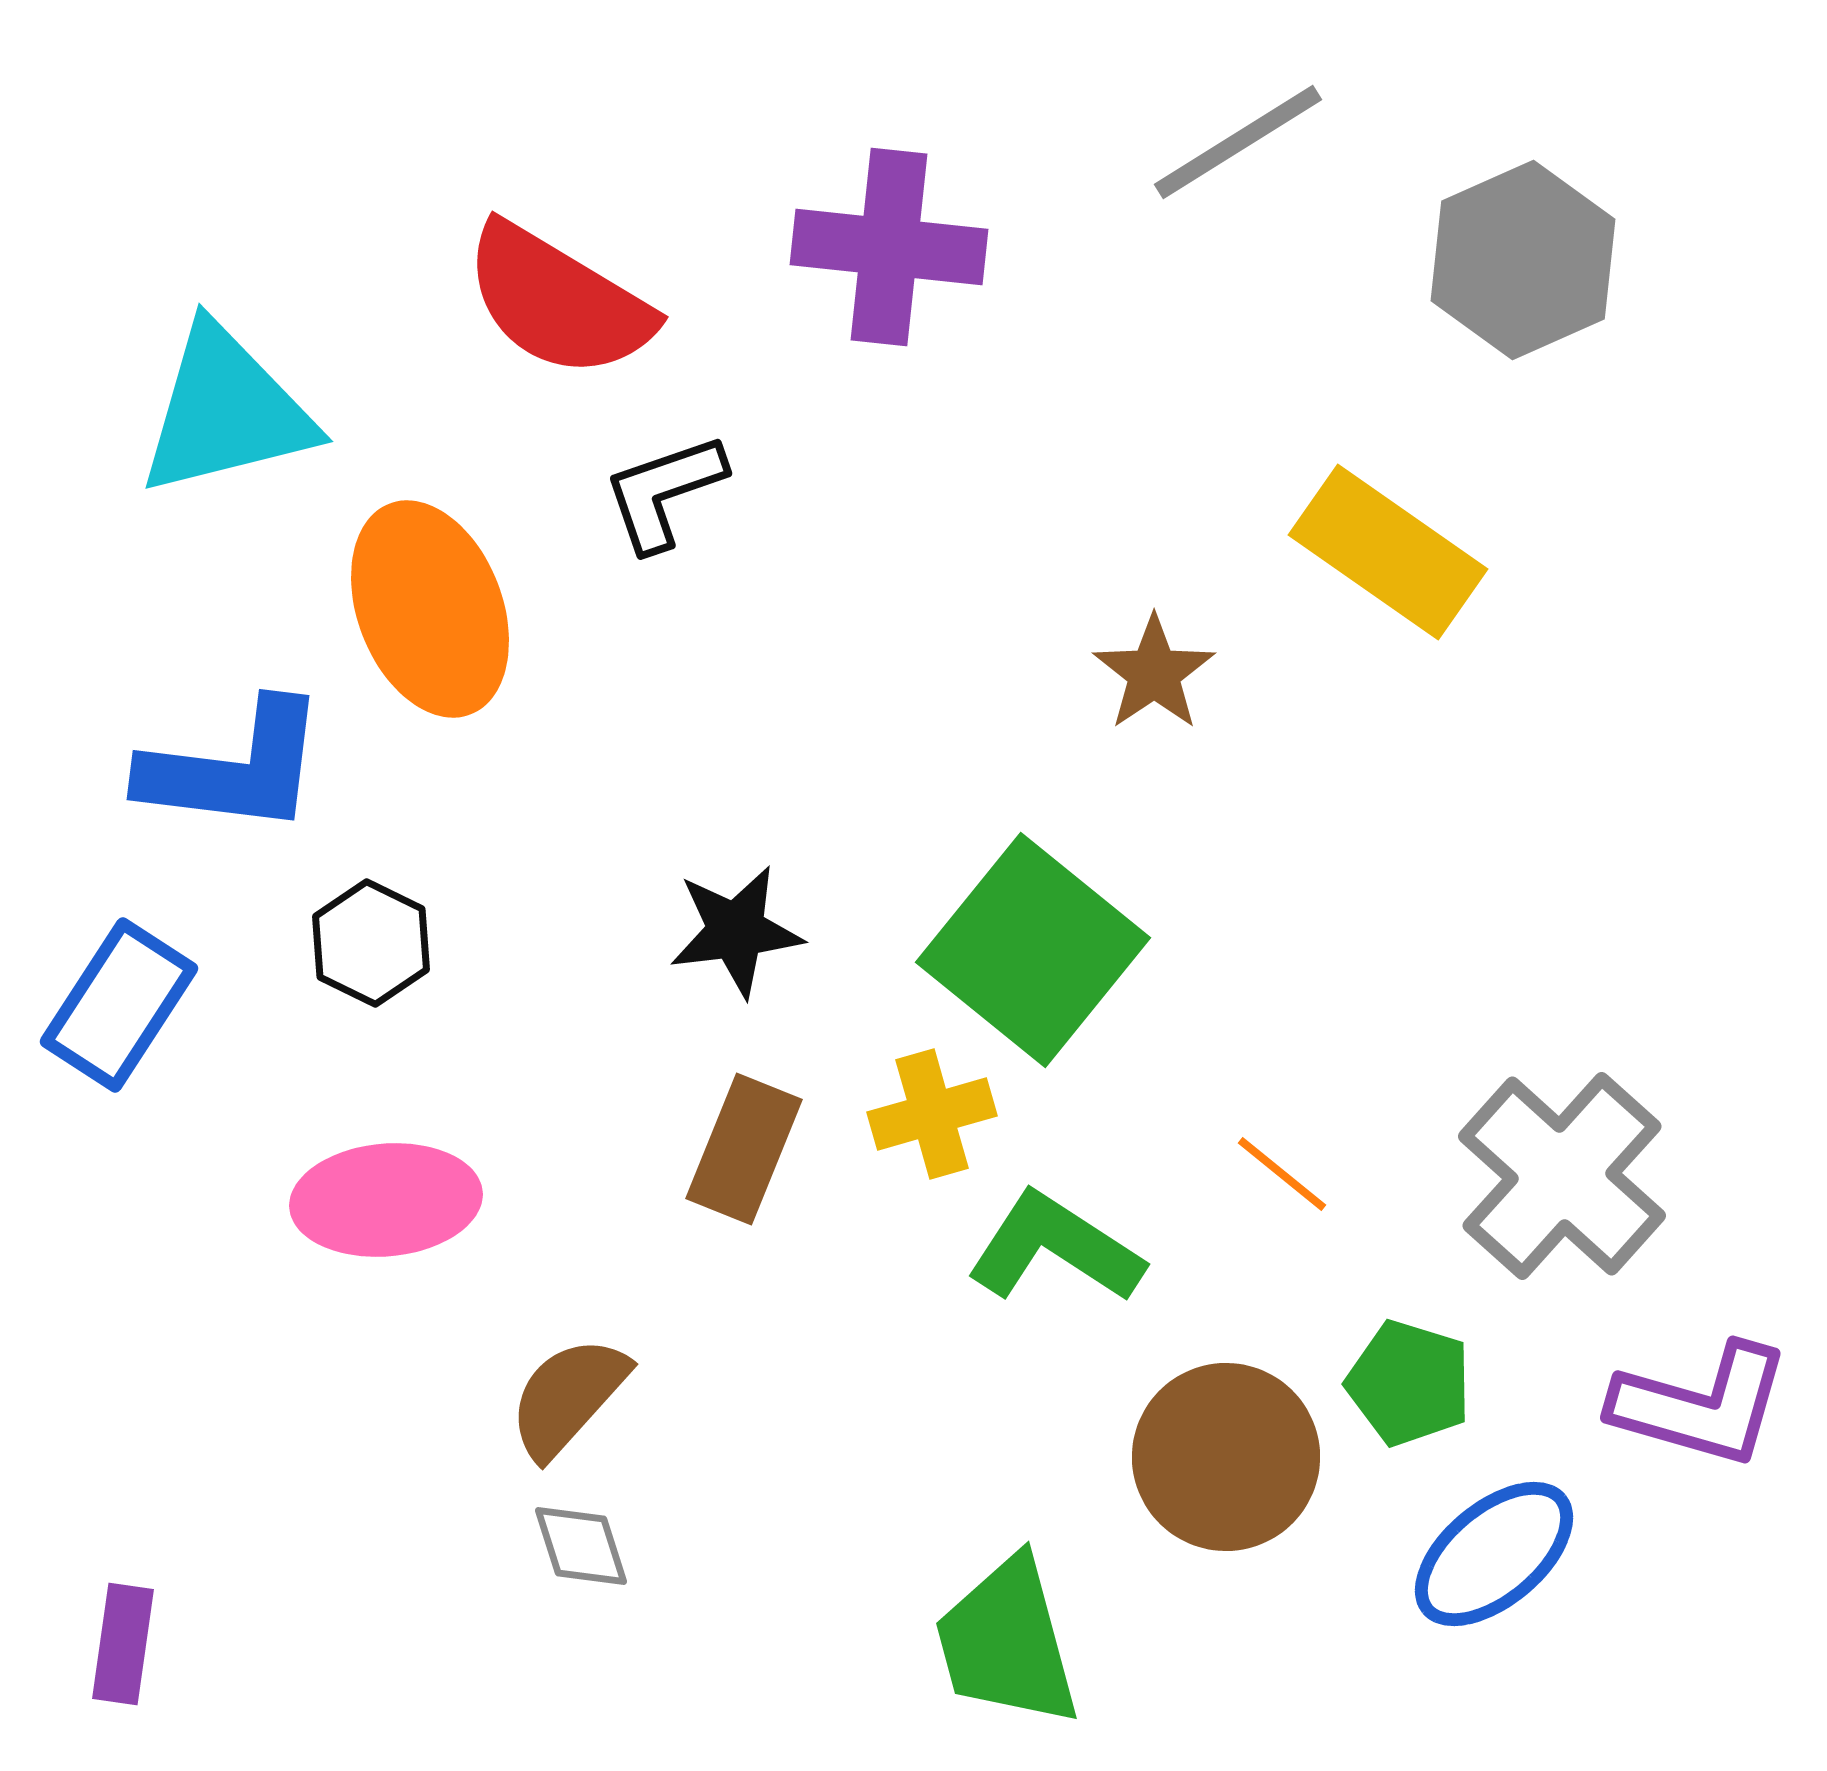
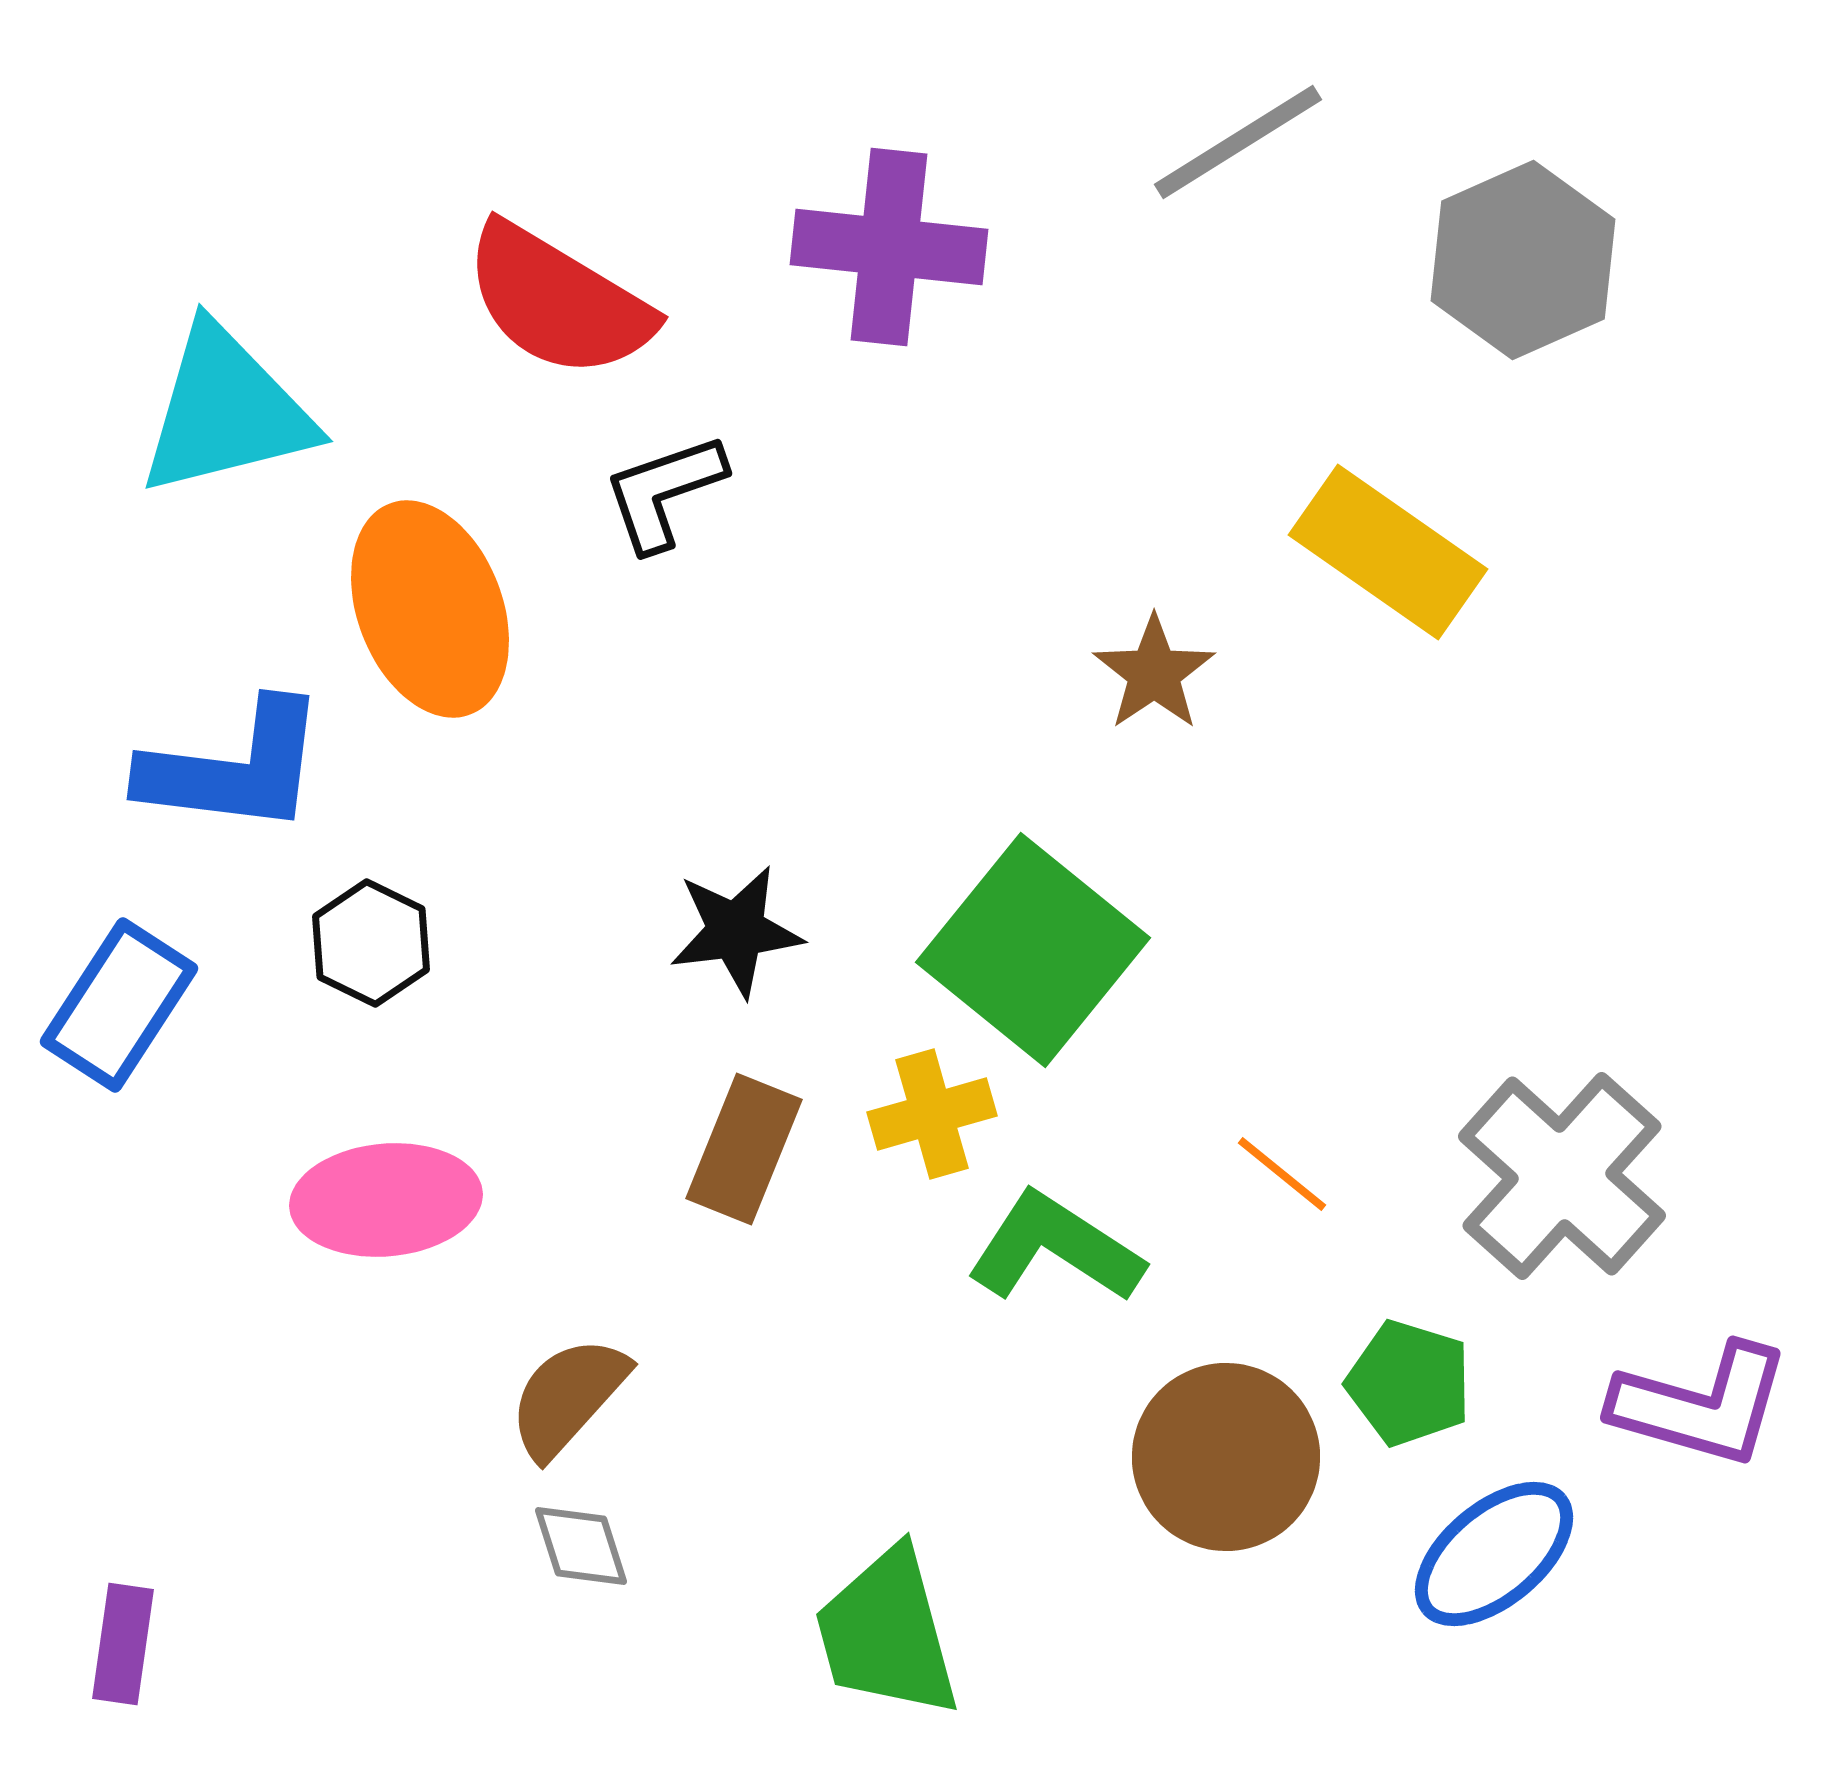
green trapezoid: moved 120 px left, 9 px up
